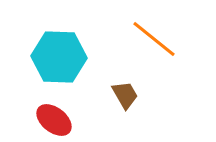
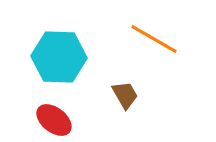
orange line: rotated 9 degrees counterclockwise
